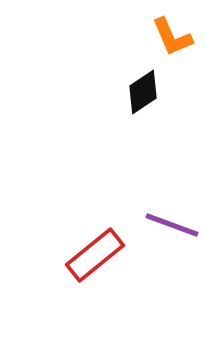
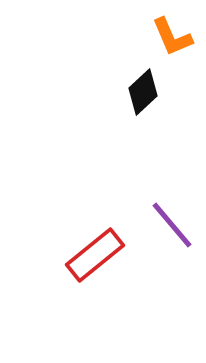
black diamond: rotated 9 degrees counterclockwise
purple line: rotated 30 degrees clockwise
